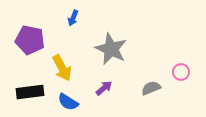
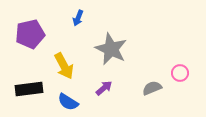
blue arrow: moved 5 px right
purple pentagon: moved 6 px up; rotated 24 degrees counterclockwise
yellow arrow: moved 2 px right, 2 px up
pink circle: moved 1 px left, 1 px down
gray semicircle: moved 1 px right
black rectangle: moved 1 px left, 3 px up
